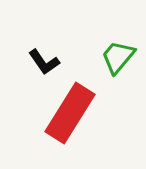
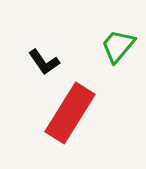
green trapezoid: moved 11 px up
